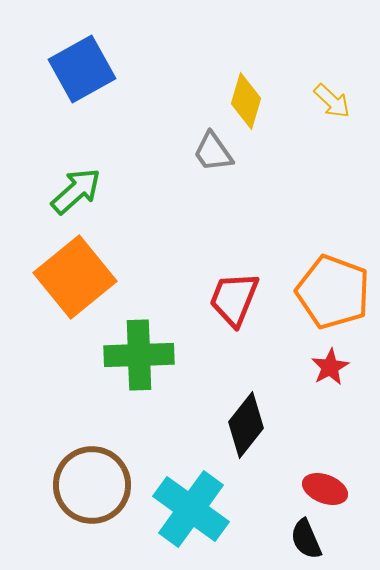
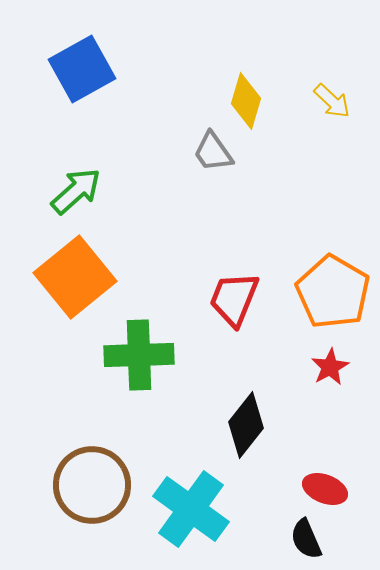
orange pentagon: rotated 10 degrees clockwise
